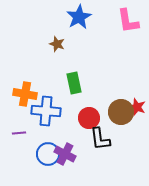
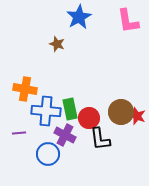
green rectangle: moved 4 px left, 26 px down
orange cross: moved 5 px up
red star: moved 9 px down
purple cross: moved 19 px up
